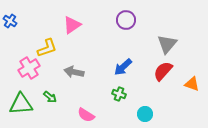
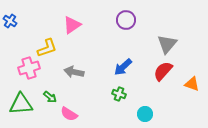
pink cross: rotated 15 degrees clockwise
pink semicircle: moved 17 px left, 1 px up
